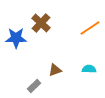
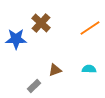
blue star: moved 1 px down
